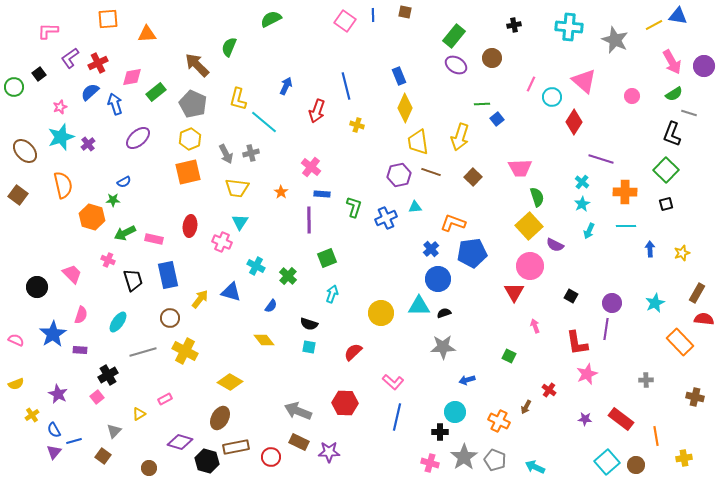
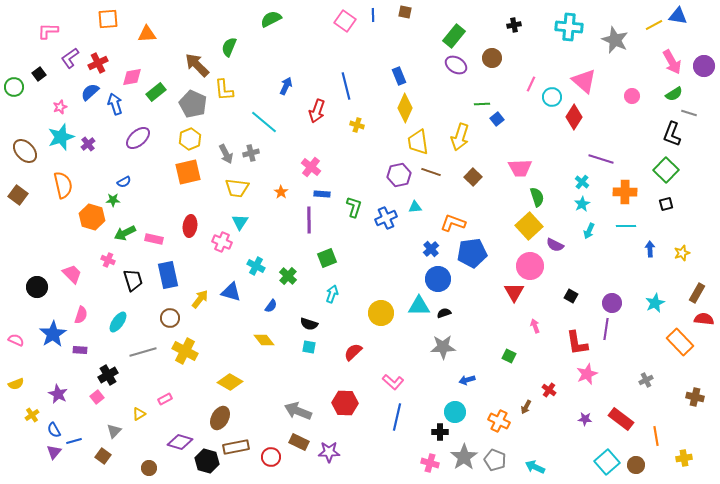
yellow L-shape at (238, 99): moved 14 px left, 9 px up; rotated 20 degrees counterclockwise
red diamond at (574, 122): moved 5 px up
gray cross at (646, 380): rotated 24 degrees counterclockwise
